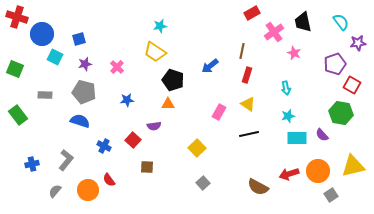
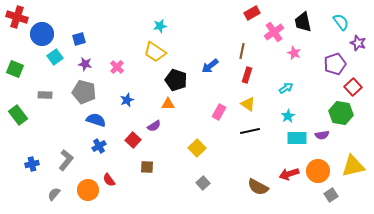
purple star at (358, 43): rotated 28 degrees clockwise
cyan square at (55, 57): rotated 28 degrees clockwise
purple star at (85, 64): rotated 24 degrees clockwise
black pentagon at (173, 80): moved 3 px right
red square at (352, 85): moved 1 px right, 2 px down; rotated 18 degrees clockwise
cyan arrow at (286, 88): rotated 112 degrees counterclockwise
blue star at (127, 100): rotated 16 degrees counterclockwise
cyan star at (288, 116): rotated 16 degrees counterclockwise
blue semicircle at (80, 121): moved 16 px right, 1 px up
purple semicircle at (154, 126): rotated 24 degrees counterclockwise
black line at (249, 134): moved 1 px right, 3 px up
purple semicircle at (322, 135): rotated 56 degrees counterclockwise
blue cross at (104, 146): moved 5 px left; rotated 32 degrees clockwise
gray semicircle at (55, 191): moved 1 px left, 3 px down
